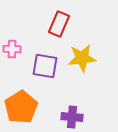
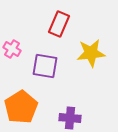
pink cross: rotated 30 degrees clockwise
yellow star: moved 9 px right, 5 px up
purple cross: moved 2 px left, 1 px down
